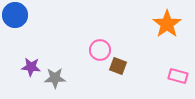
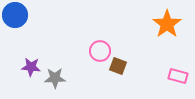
pink circle: moved 1 px down
